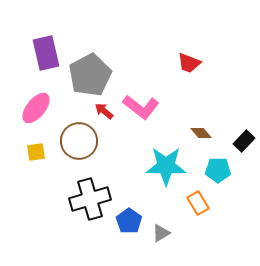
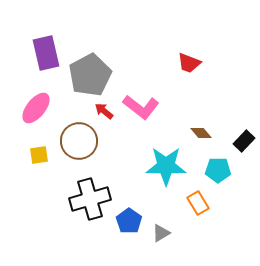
yellow square: moved 3 px right, 3 px down
